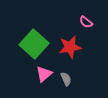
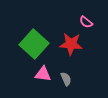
red star: moved 1 px right, 3 px up; rotated 15 degrees clockwise
pink triangle: moved 1 px left; rotated 48 degrees clockwise
